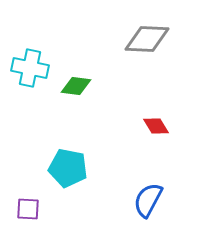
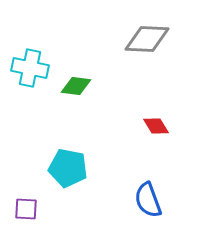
blue semicircle: rotated 48 degrees counterclockwise
purple square: moved 2 px left
